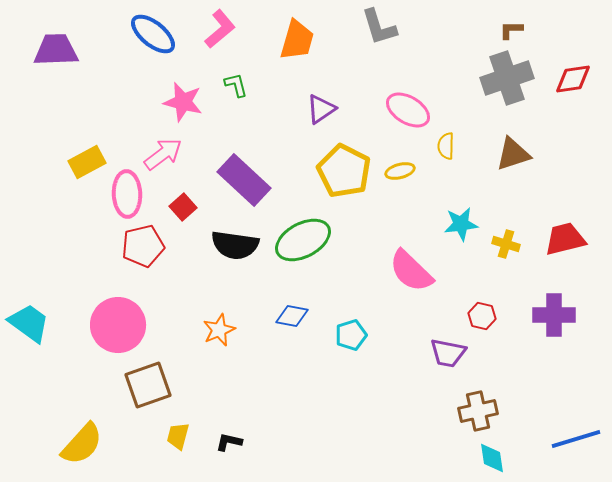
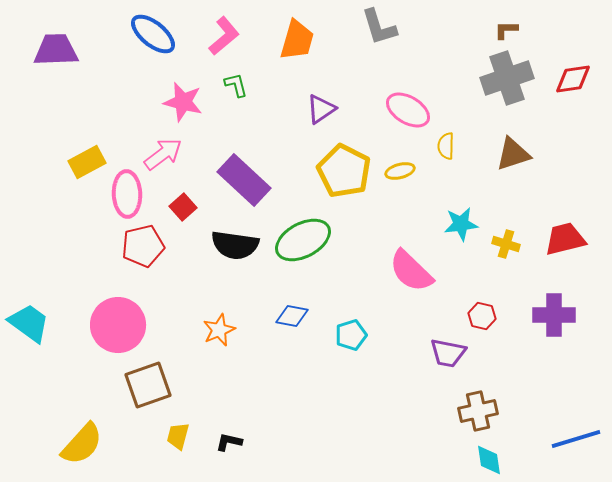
pink L-shape at (220, 29): moved 4 px right, 7 px down
brown L-shape at (511, 30): moved 5 px left
cyan diamond at (492, 458): moved 3 px left, 2 px down
